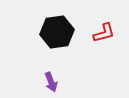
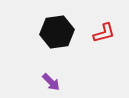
purple arrow: rotated 24 degrees counterclockwise
